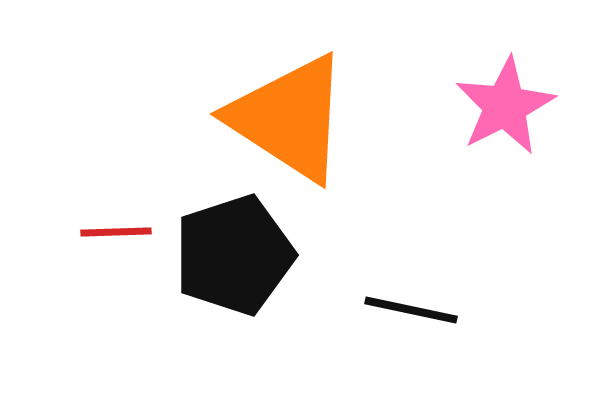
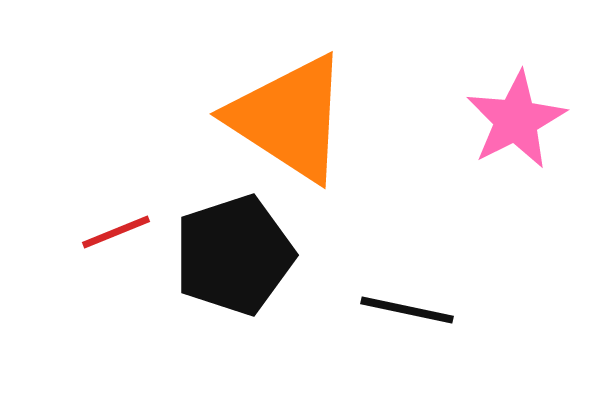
pink star: moved 11 px right, 14 px down
red line: rotated 20 degrees counterclockwise
black line: moved 4 px left
